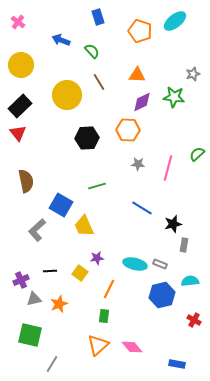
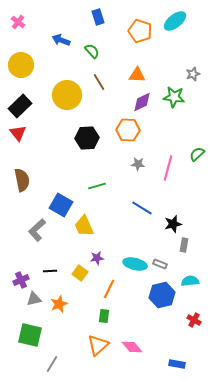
brown semicircle at (26, 181): moved 4 px left, 1 px up
